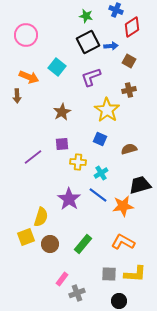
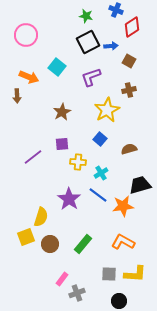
yellow star: rotated 10 degrees clockwise
blue square: rotated 16 degrees clockwise
